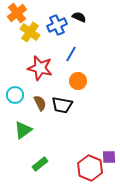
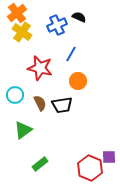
yellow cross: moved 8 px left
black trapezoid: rotated 20 degrees counterclockwise
